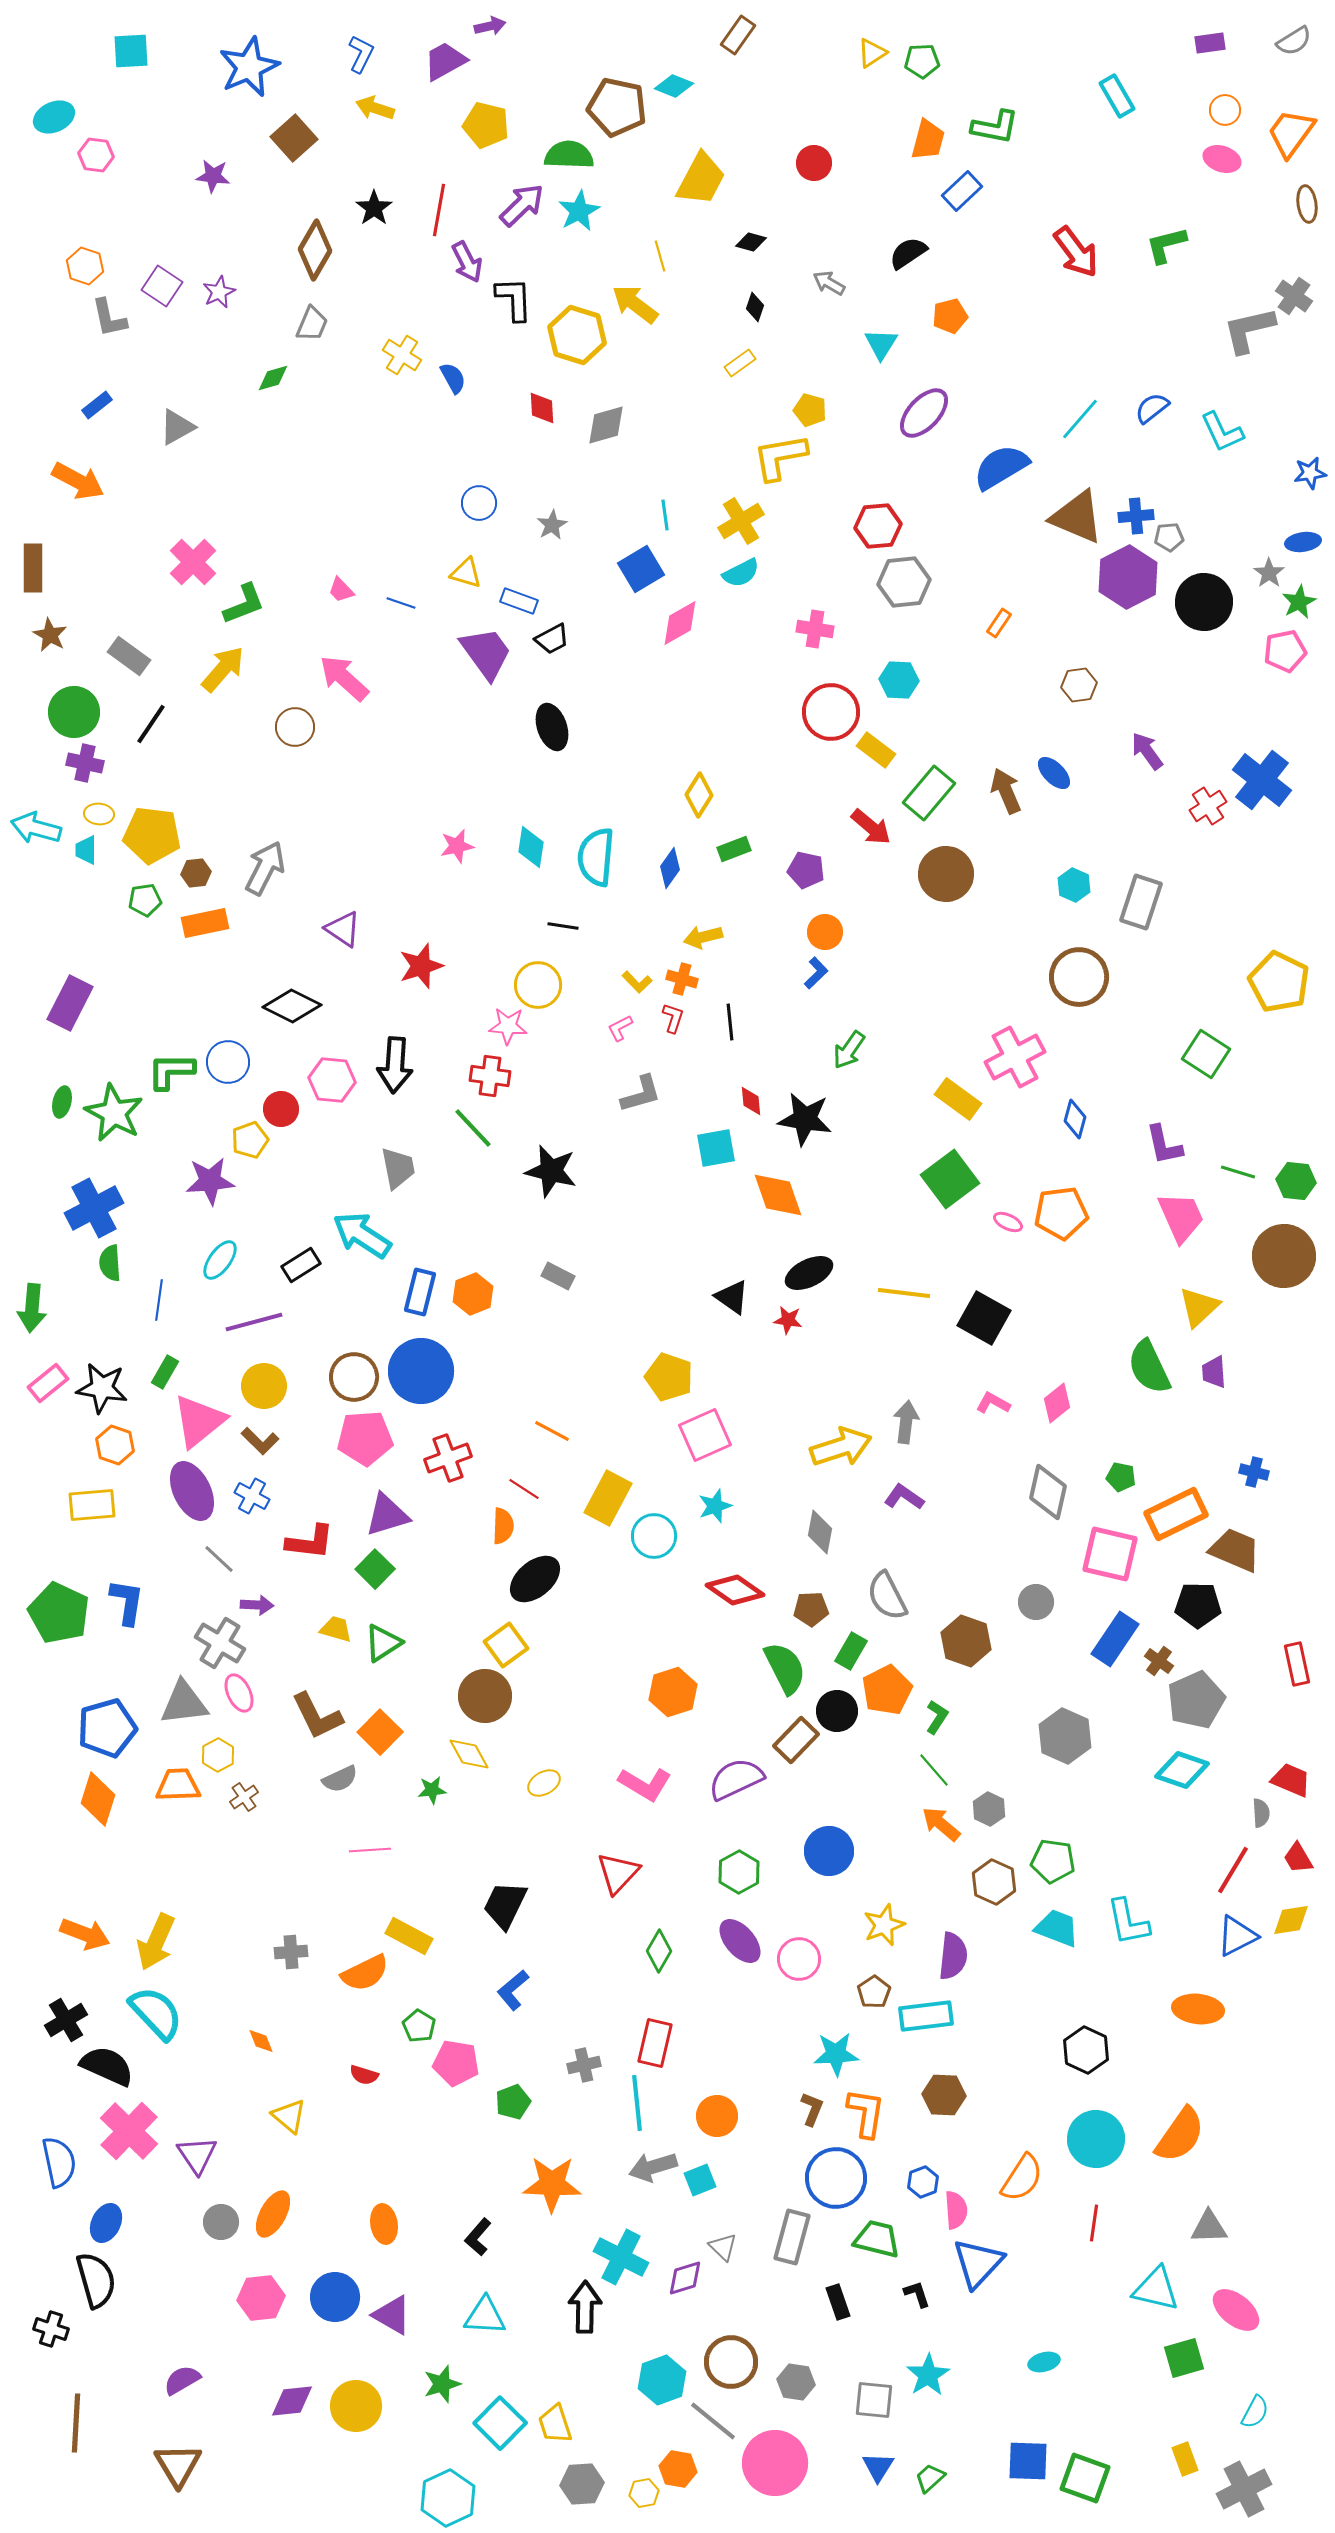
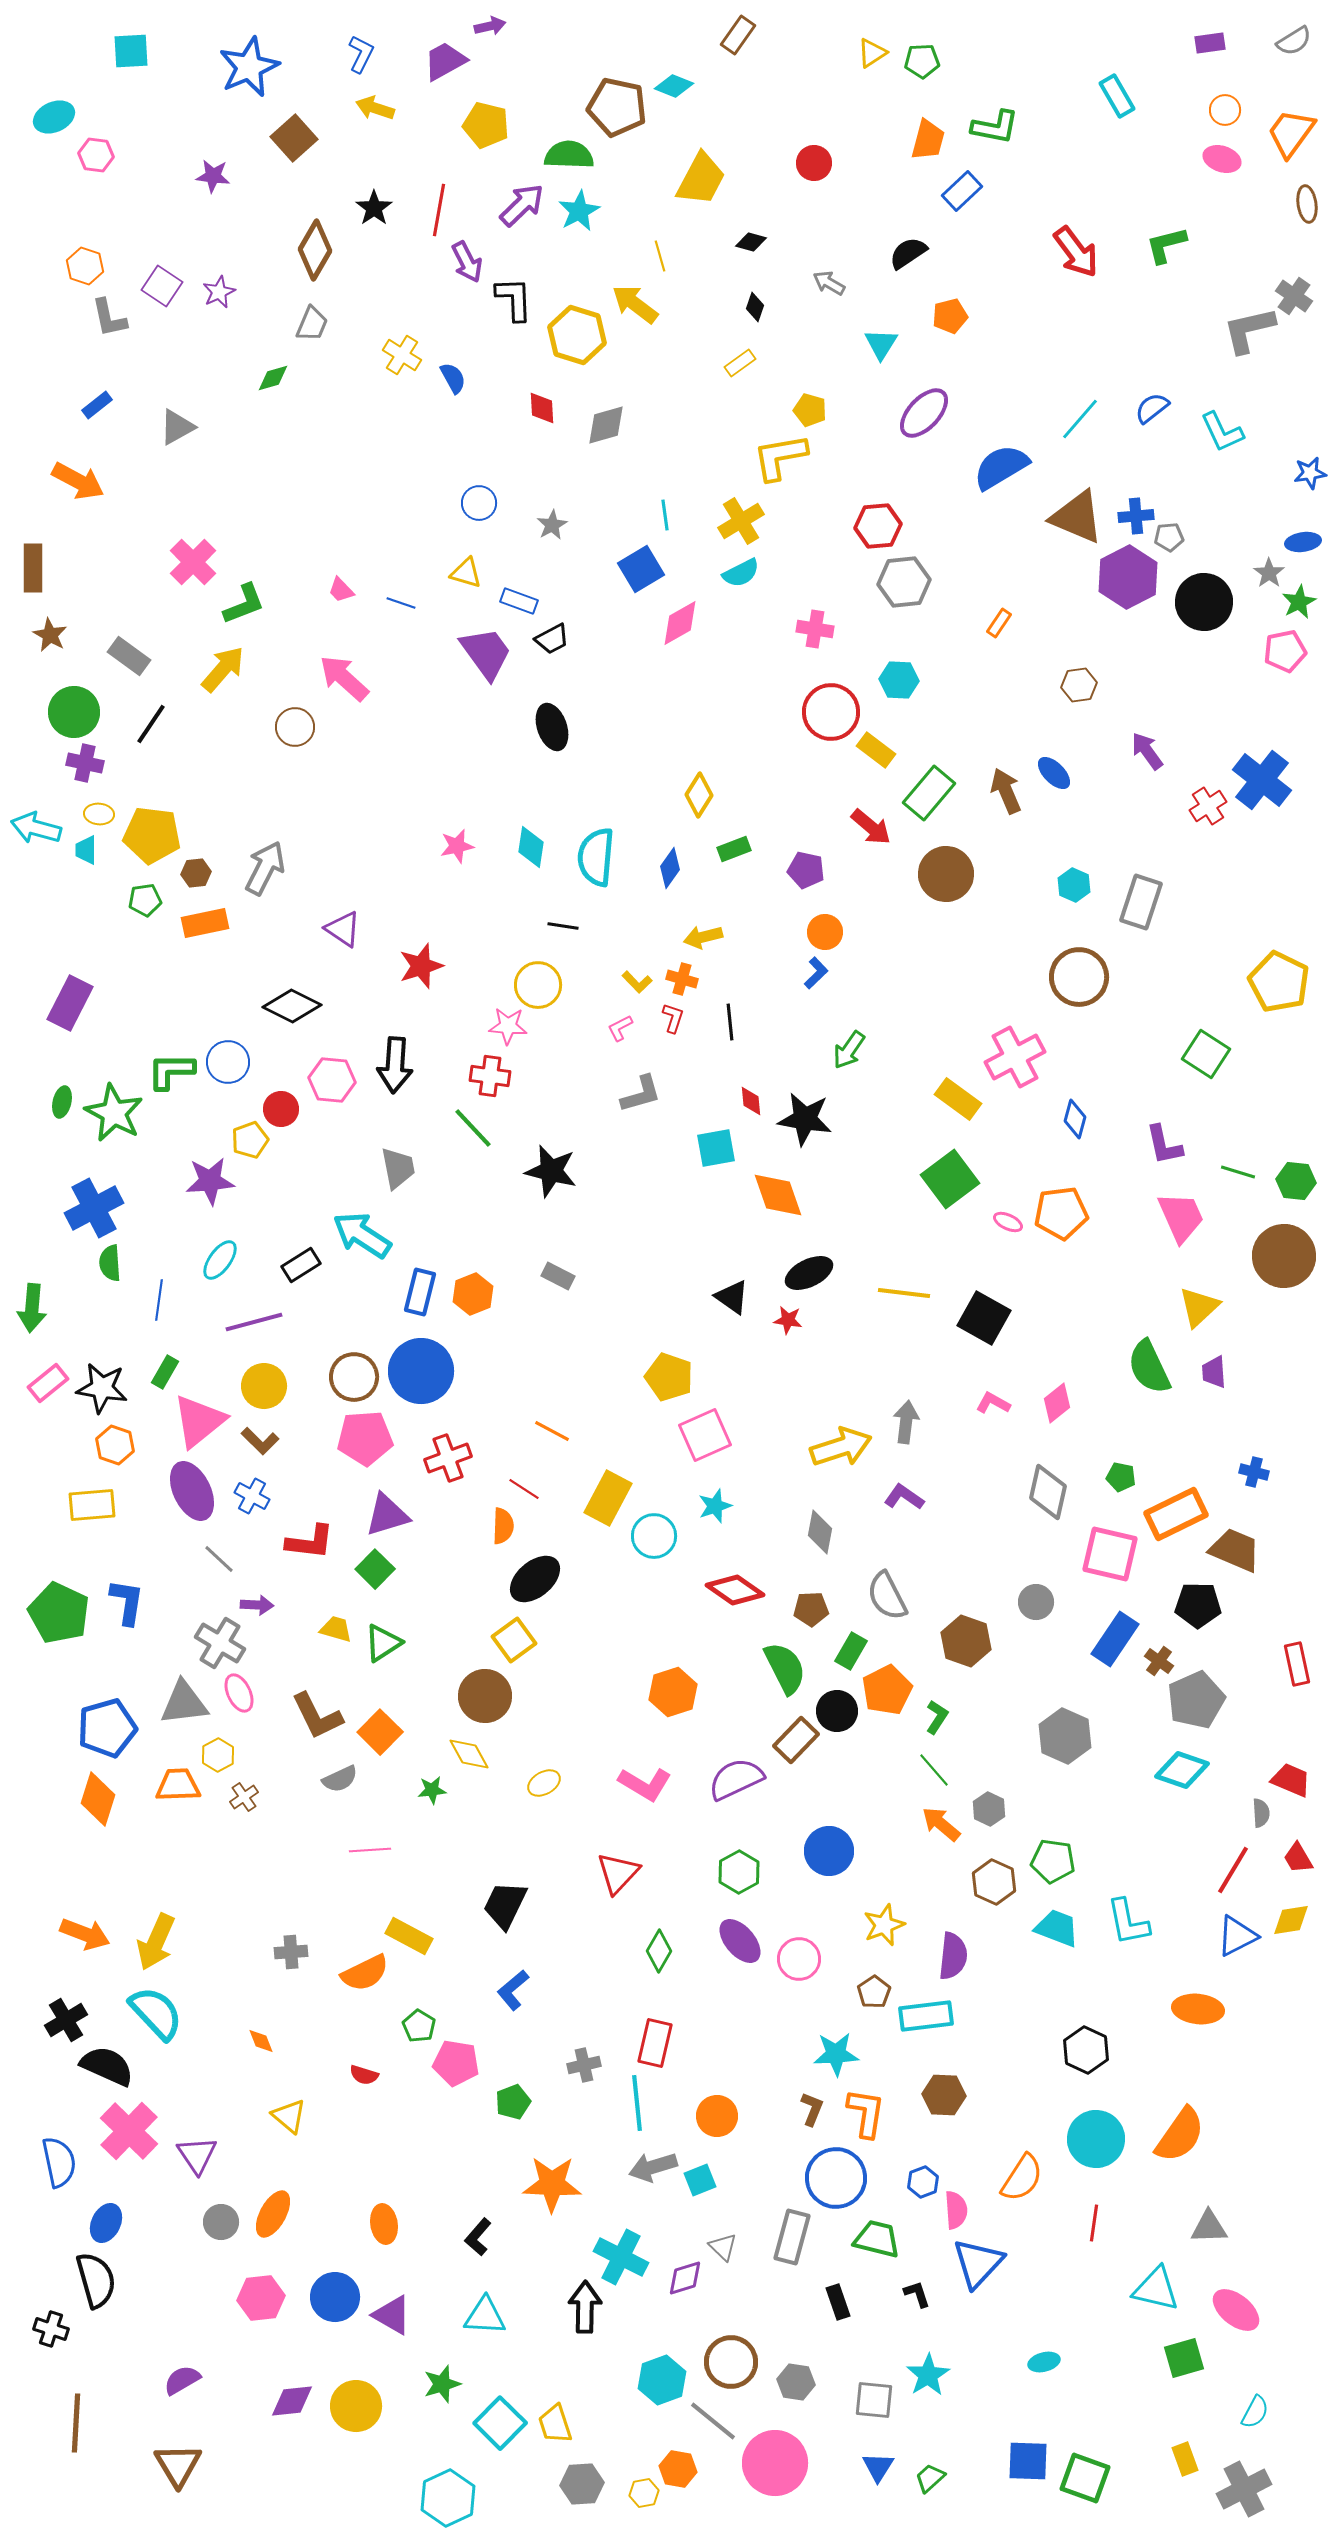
yellow square at (506, 1645): moved 8 px right, 5 px up
